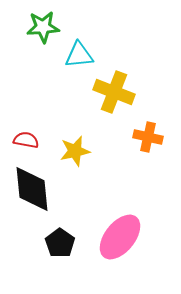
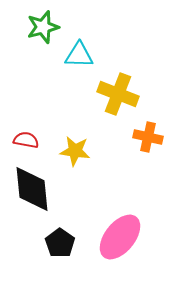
green star: rotated 12 degrees counterclockwise
cyan triangle: rotated 8 degrees clockwise
yellow cross: moved 4 px right, 2 px down
yellow star: rotated 20 degrees clockwise
